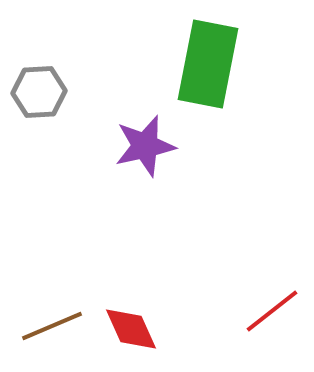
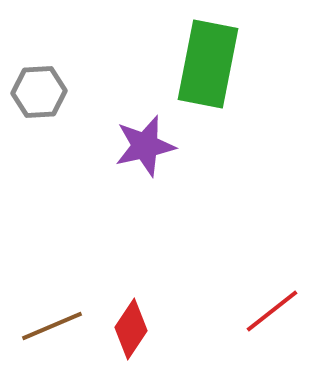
red diamond: rotated 58 degrees clockwise
